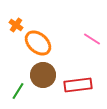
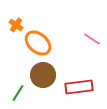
red rectangle: moved 1 px right, 2 px down
green line: moved 2 px down
